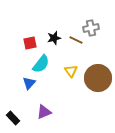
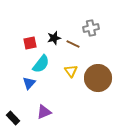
brown line: moved 3 px left, 4 px down
